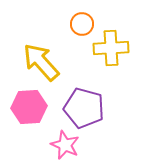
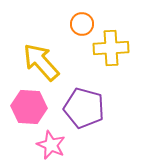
pink hexagon: rotated 8 degrees clockwise
pink star: moved 14 px left
